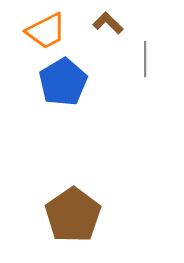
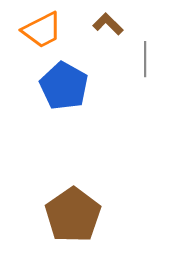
brown L-shape: moved 1 px down
orange trapezoid: moved 4 px left, 1 px up
blue pentagon: moved 1 px right, 4 px down; rotated 12 degrees counterclockwise
